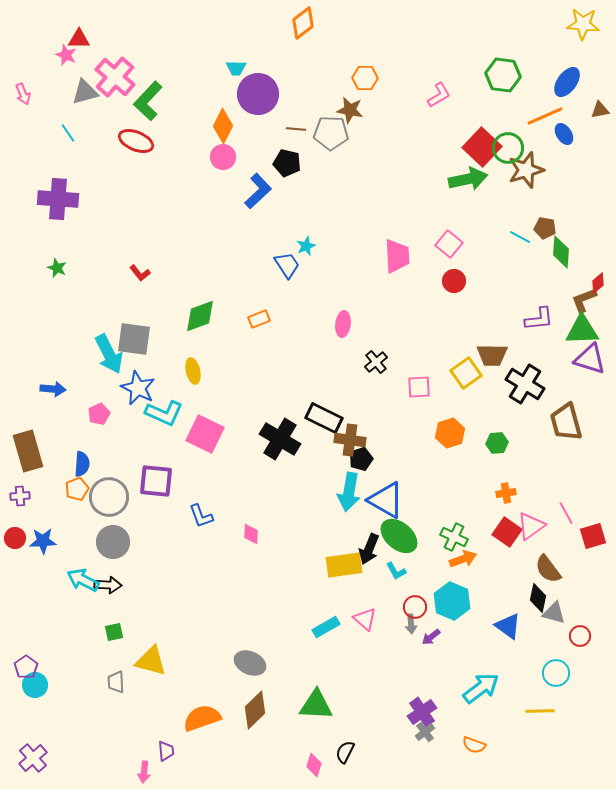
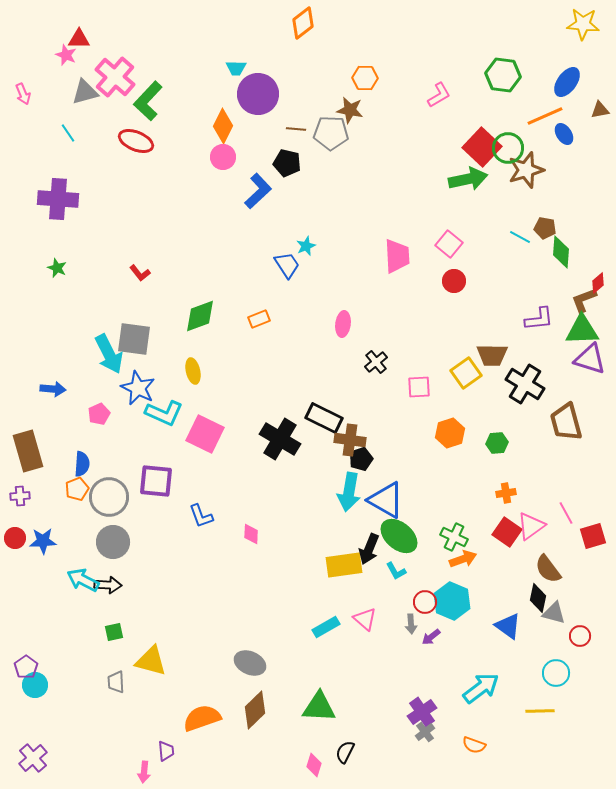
red circle at (415, 607): moved 10 px right, 5 px up
green triangle at (316, 705): moved 3 px right, 2 px down
